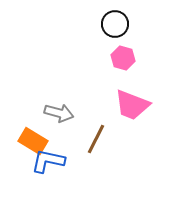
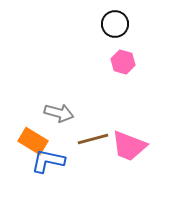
pink hexagon: moved 4 px down
pink trapezoid: moved 3 px left, 41 px down
brown line: moved 3 px left; rotated 48 degrees clockwise
